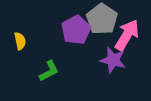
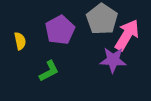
purple pentagon: moved 16 px left
purple star: rotated 12 degrees counterclockwise
